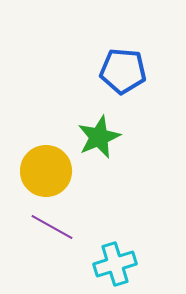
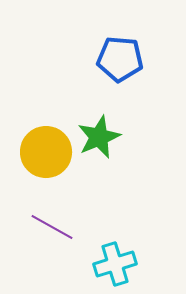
blue pentagon: moved 3 px left, 12 px up
yellow circle: moved 19 px up
